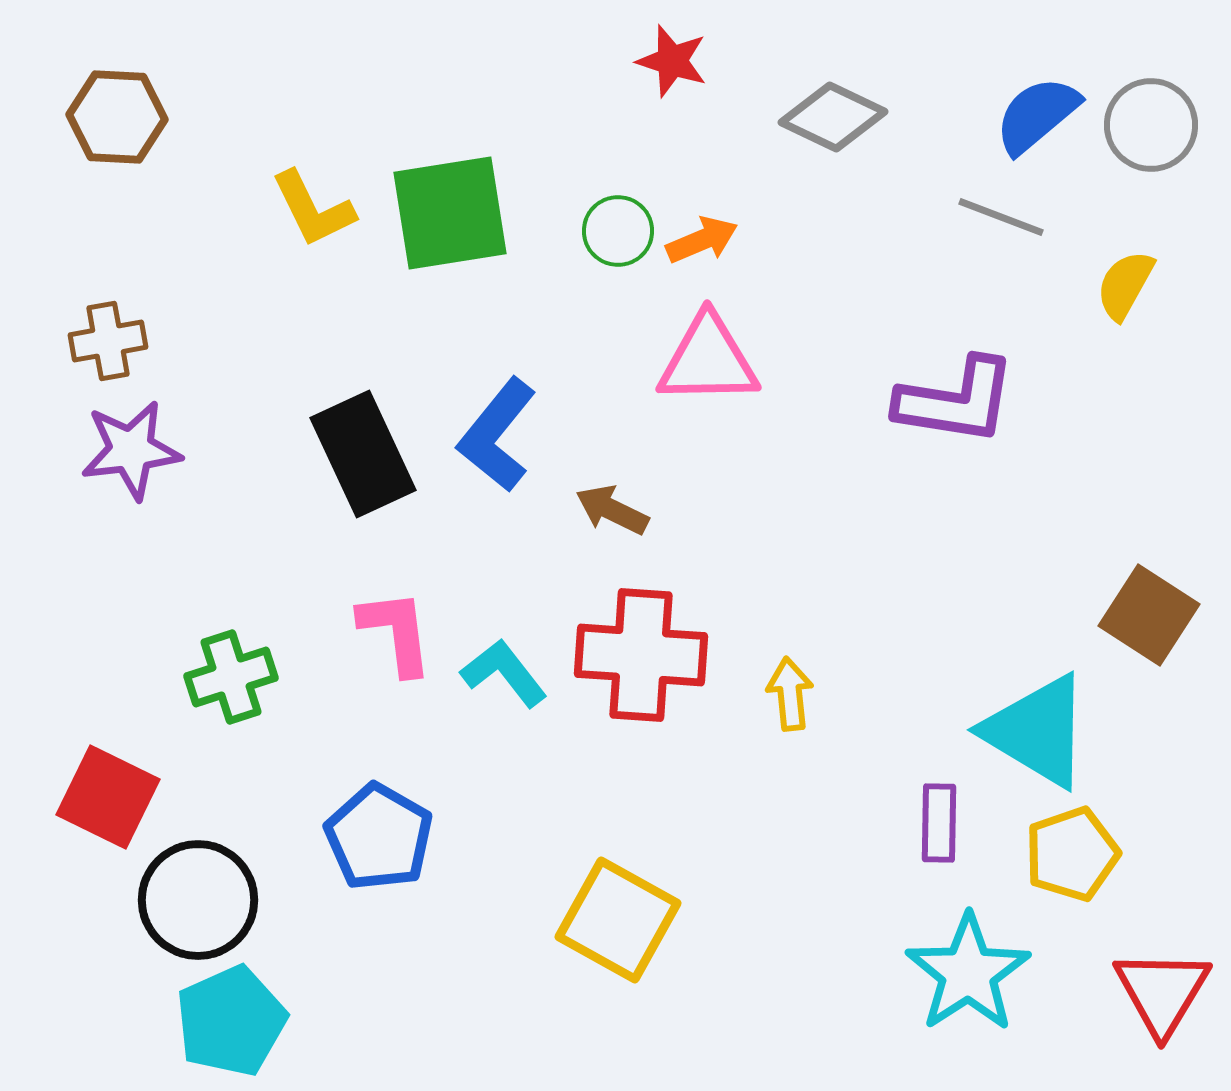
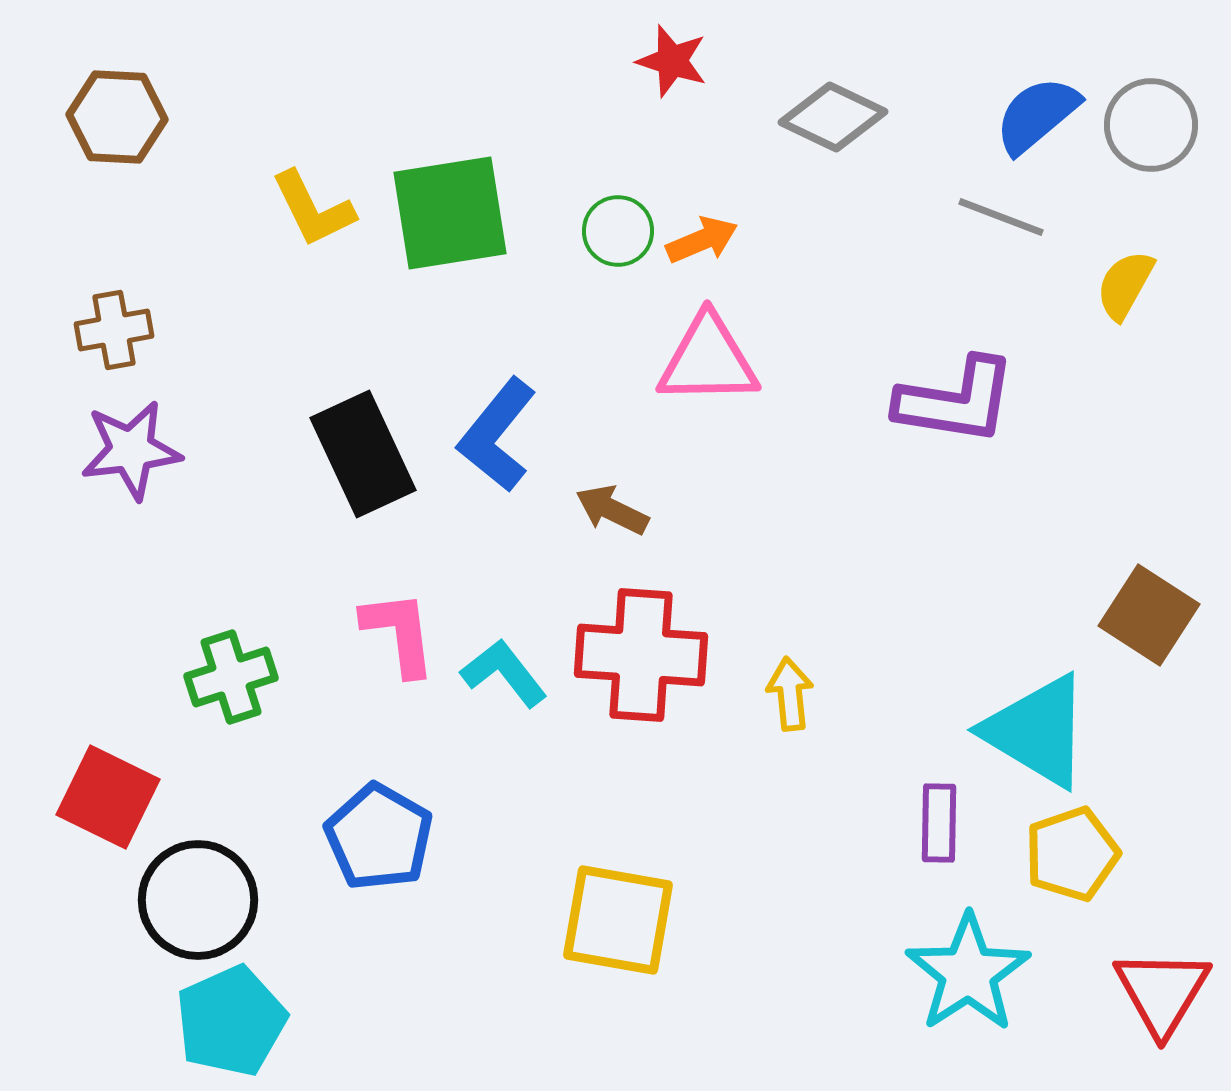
brown cross: moved 6 px right, 11 px up
pink L-shape: moved 3 px right, 1 px down
yellow square: rotated 19 degrees counterclockwise
